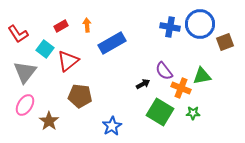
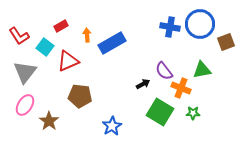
orange arrow: moved 10 px down
red L-shape: moved 1 px right, 2 px down
brown square: moved 1 px right
cyan square: moved 2 px up
red triangle: rotated 15 degrees clockwise
green triangle: moved 6 px up
